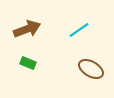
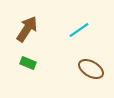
brown arrow: rotated 36 degrees counterclockwise
